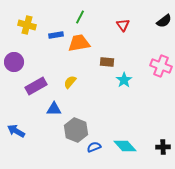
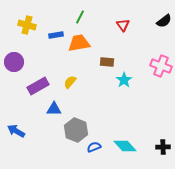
purple rectangle: moved 2 px right
